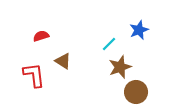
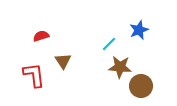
brown triangle: rotated 24 degrees clockwise
brown star: rotated 25 degrees clockwise
brown circle: moved 5 px right, 6 px up
